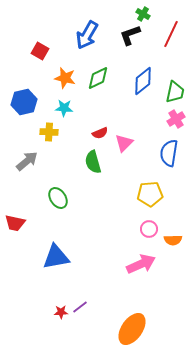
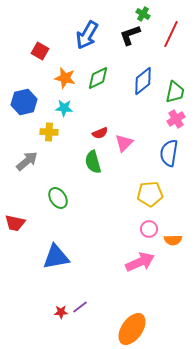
pink arrow: moved 1 px left, 2 px up
